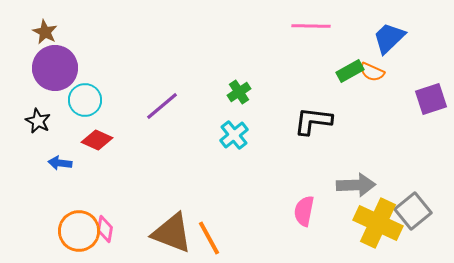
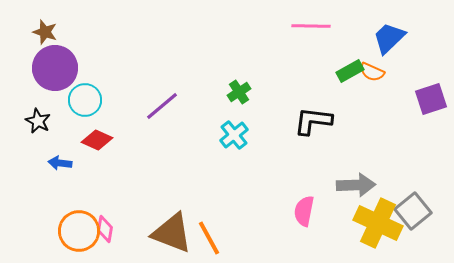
brown star: rotated 10 degrees counterclockwise
